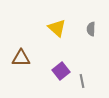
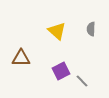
yellow triangle: moved 3 px down
purple square: rotated 12 degrees clockwise
gray line: rotated 32 degrees counterclockwise
